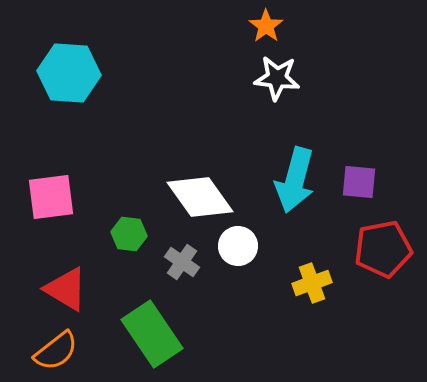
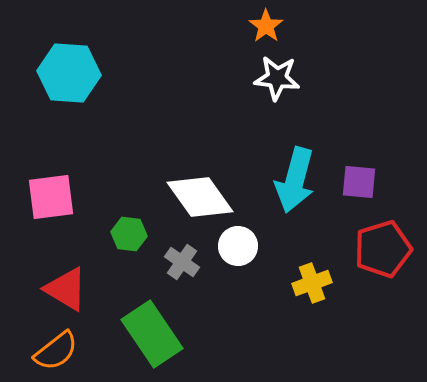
red pentagon: rotated 6 degrees counterclockwise
